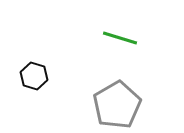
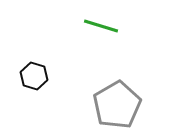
green line: moved 19 px left, 12 px up
